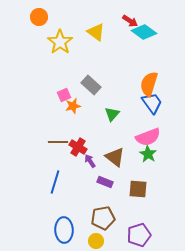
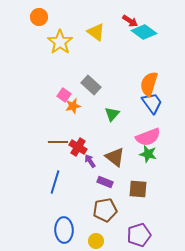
pink square: rotated 32 degrees counterclockwise
green star: rotated 18 degrees counterclockwise
brown pentagon: moved 2 px right, 8 px up
